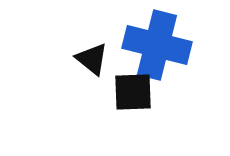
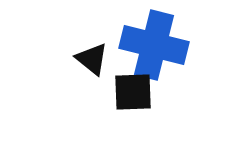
blue cross: moved 3 px left
